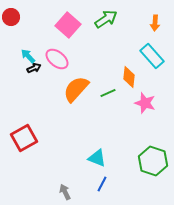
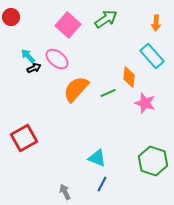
orange arrow: moved 1 px right
